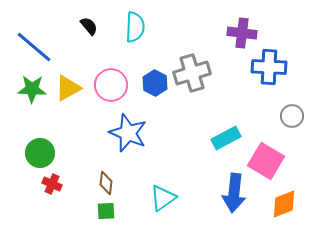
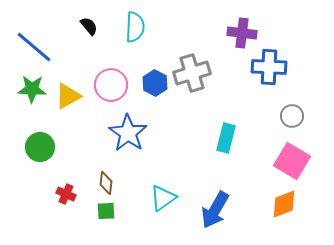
yellow triangle: moved 8 px down
blue star: rotated 12 degrees clockwise
cyan rectangle: rotated 48 degrees counterclockwise
green circle: moved 6 px up
pink square: moved 26 px right
red cross: moved 14 px right, 10 px down
blue arrow: moved 19 px left, 17 px down; rotated 24 degrees clockwise
